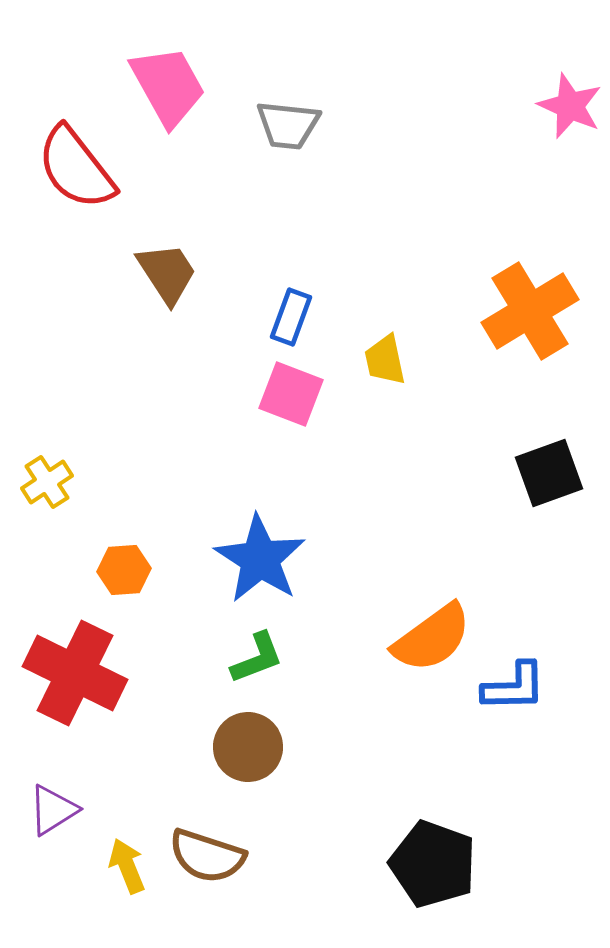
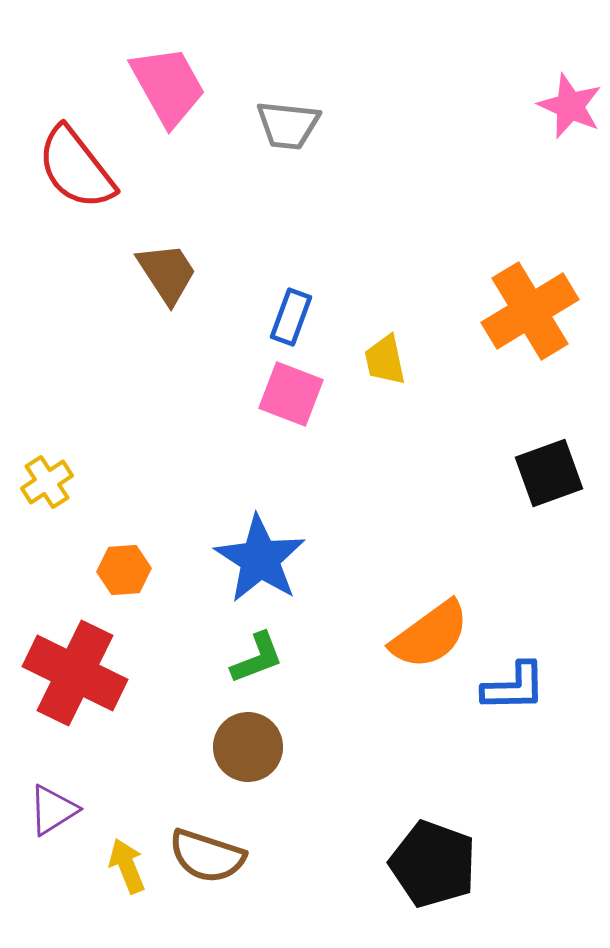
orange semicircle: moved 2 px left, 3 px up
